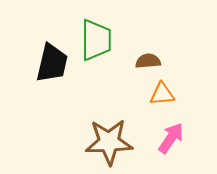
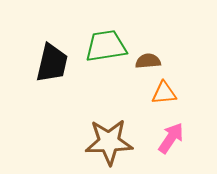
green trapezoid: moved 10 px right, 6 px down; rotated 99 degrees counterclockwise
orange triangle: moved 2 px right, 1 px up
